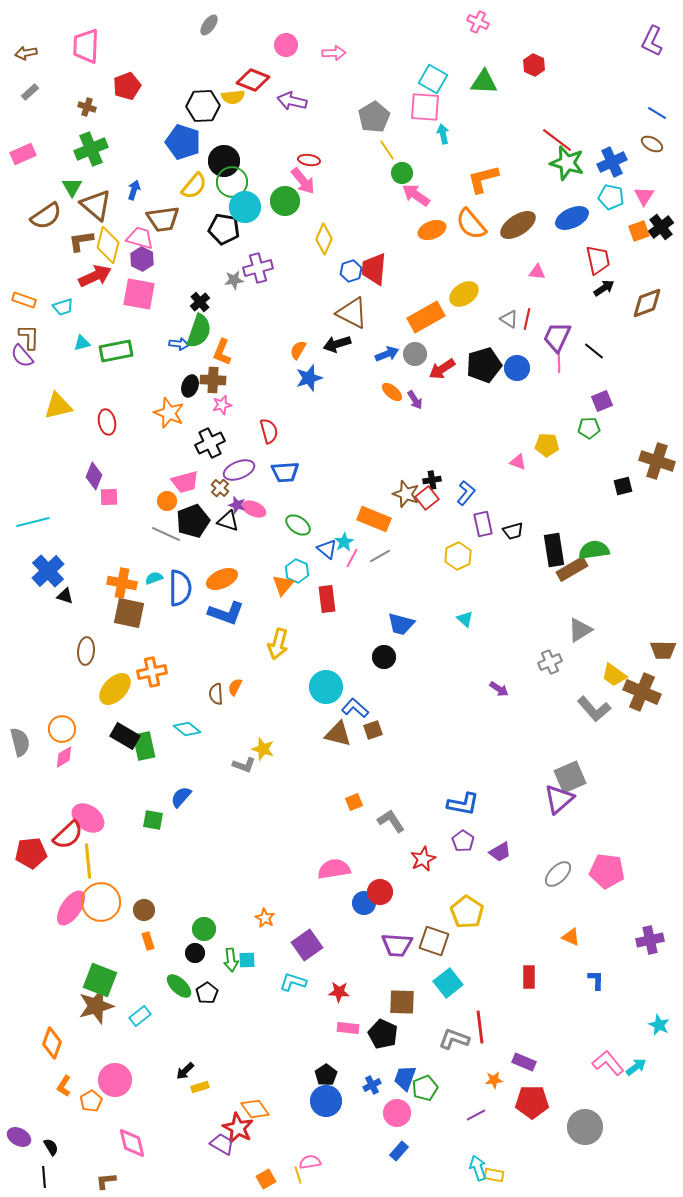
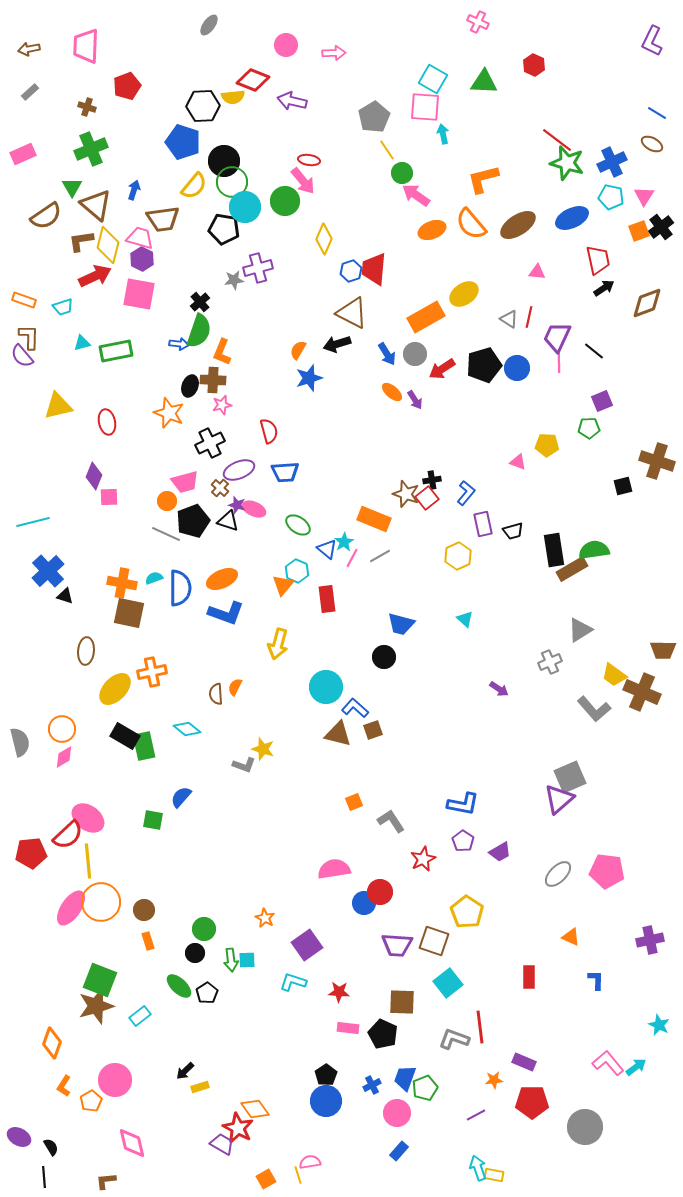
brown arrow at (26, 53): moved 3 px right, 4 px up
red line at (527, 319): moved 2 px right, 2 px up
blue arrow at (387, 354): rotated 80 degrees clockwise
